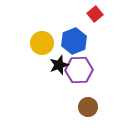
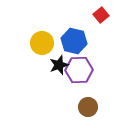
red square: moved 6 px right, 1 px down
blue hexagon: rotated 25 degrees counterclockwise
